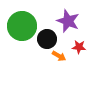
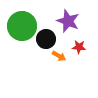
black circle: moved 1 px left
